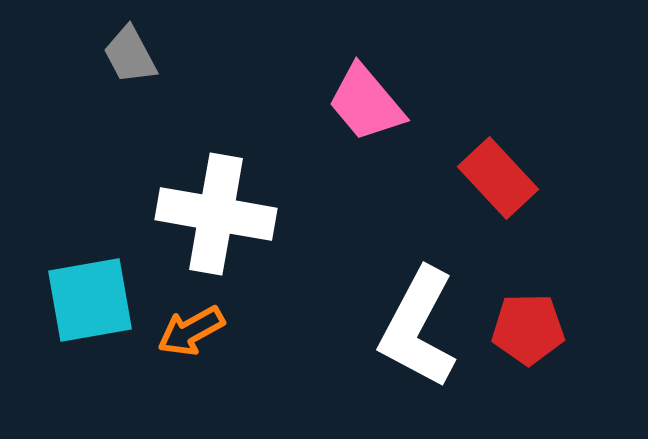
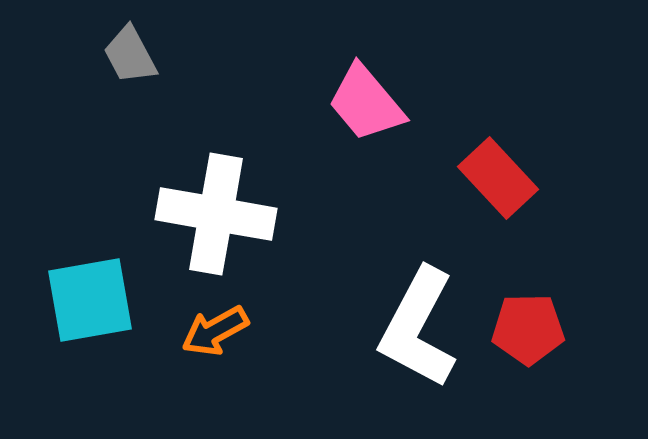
orange arrow: moved 24 px right
